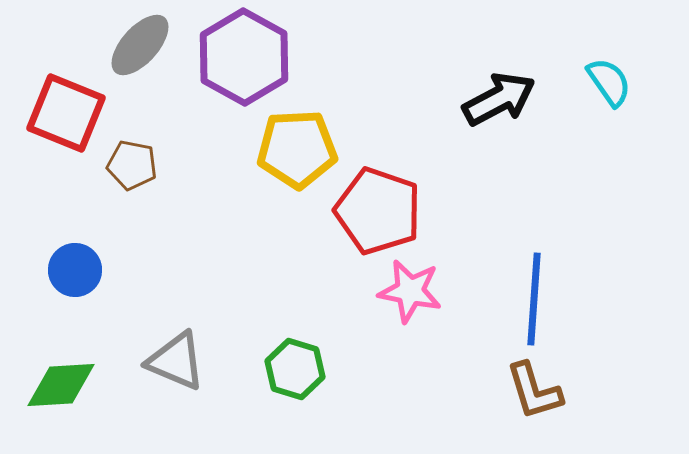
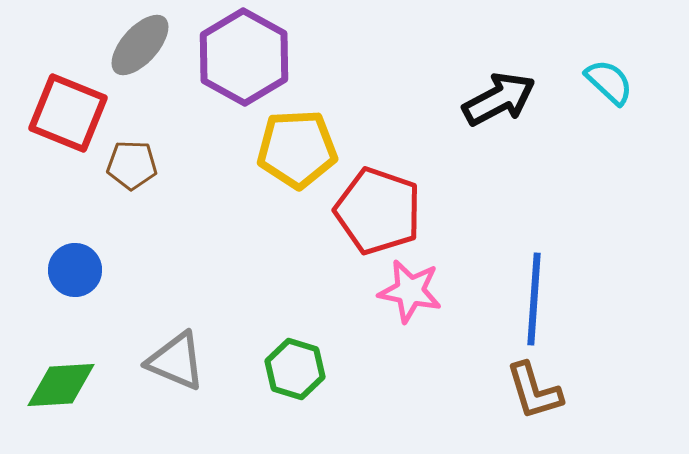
cyan semicircle: rotated 12 degrees counterclockwise
red square: moved 2 px right
brown pentagon: rotated 9 degrees counterclockwise
